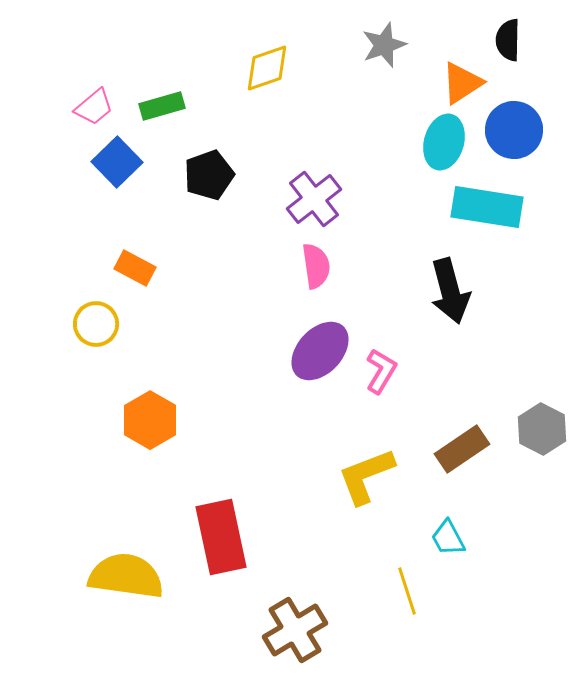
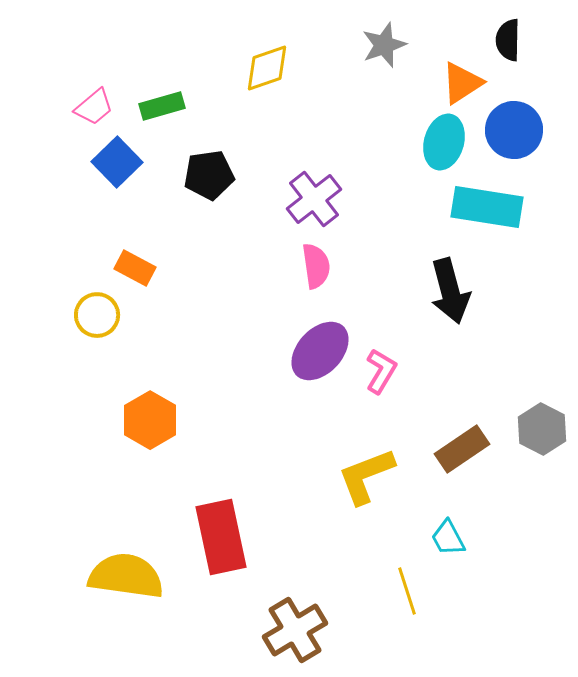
black pentagon: rotated 12 degrees clockwise
yellow circle: moved 1 px right, 9 px up
